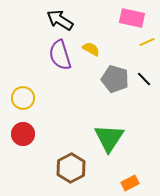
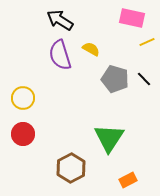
orange rectangle: moved 2 px left, 3 px up
